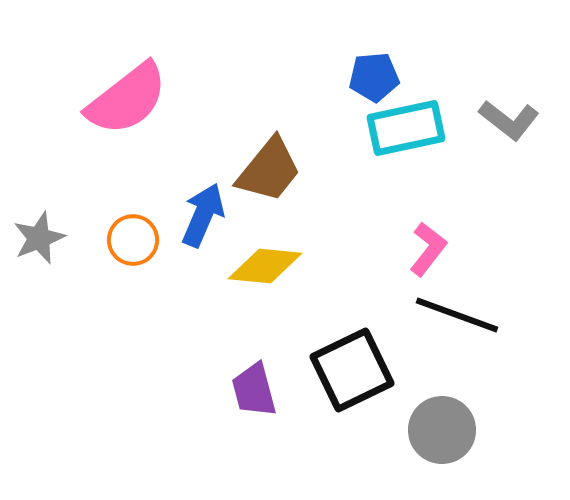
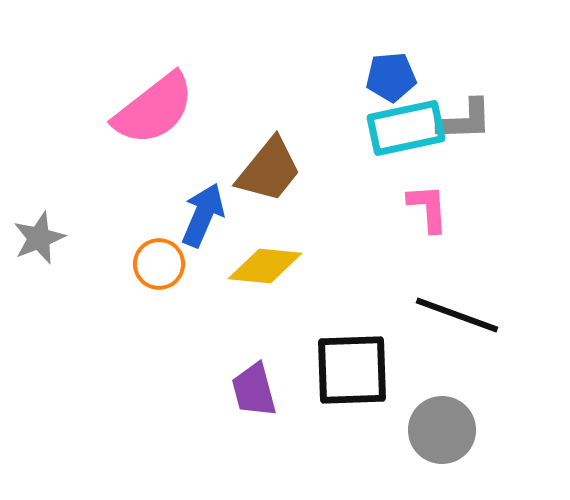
blue pentagon: moved 17 px right
pink semicircle: moved 27 px right, 10 px down
gray L-shape: moved 44 px left; rotated 40 degrees counterclockwise
orange circle: moved 26 px right, 24 px down
pink L-shape: moved 41 px up; rotated 42 degrees counterclockwise
black square: rotated 24 degrees clockwise
